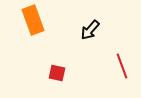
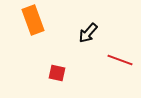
black arrow: moved 2 px left, 3 px down
red line: moved 2 px left, 6 px up; rotated 50 degrees counterclockwise
